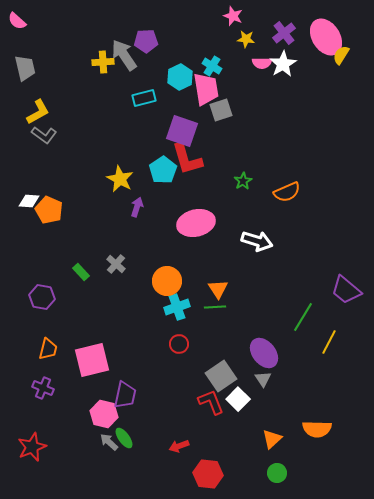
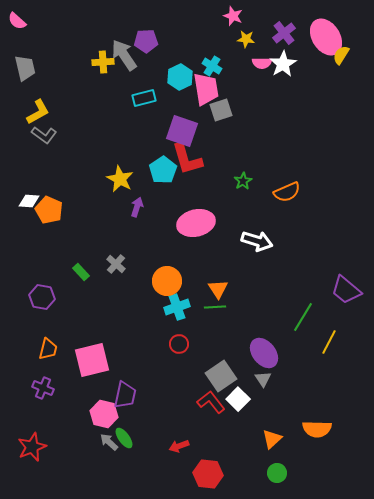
red L-shape at (211, 402): rotated 16 degrees counterclockwise
